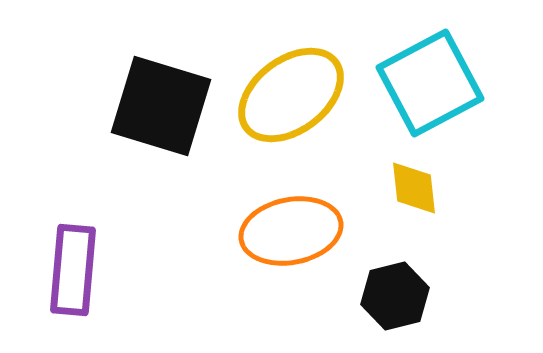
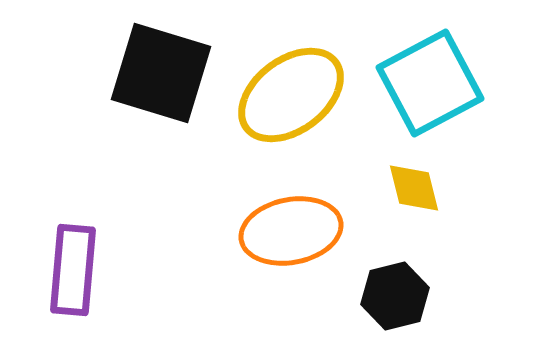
black square: moved 33 px up
yellow diamond: rotated 8 degrees counterclockwise
